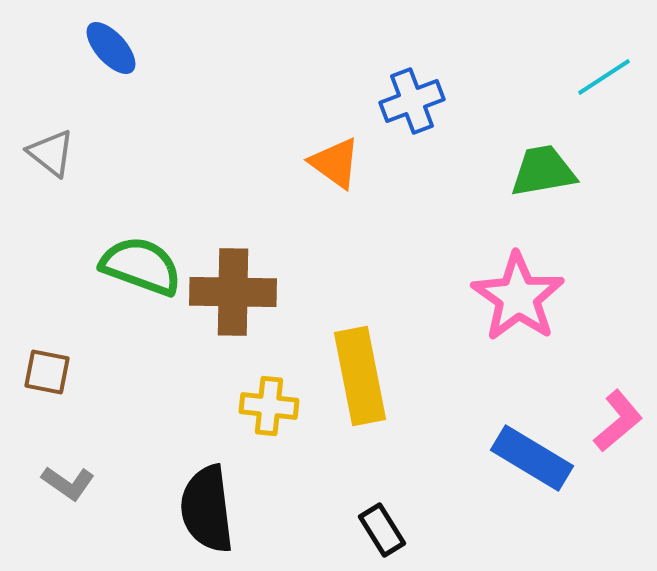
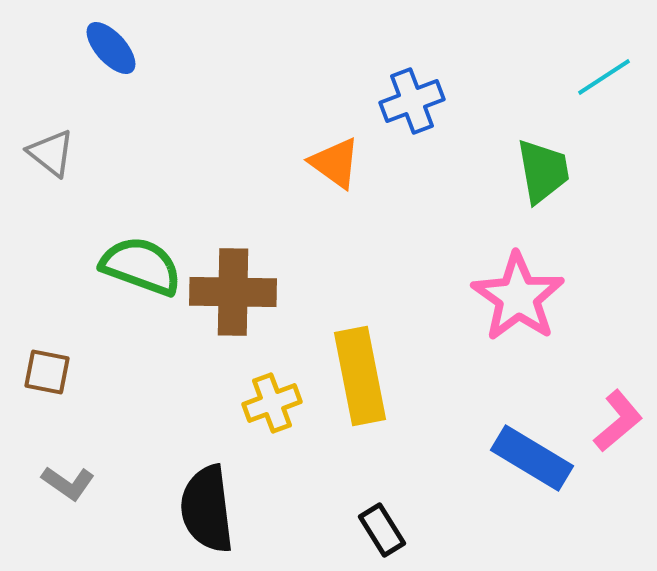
green trapezoid: rotated 90 degrees clockwise
yellow cross: moved 3 px right, 3 px up; rotated 26 degrees counterclockwise
